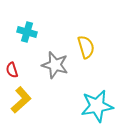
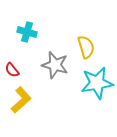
red semicircle: rotated 21 degrees counterclockwise
cyan star: moved 23 px up
